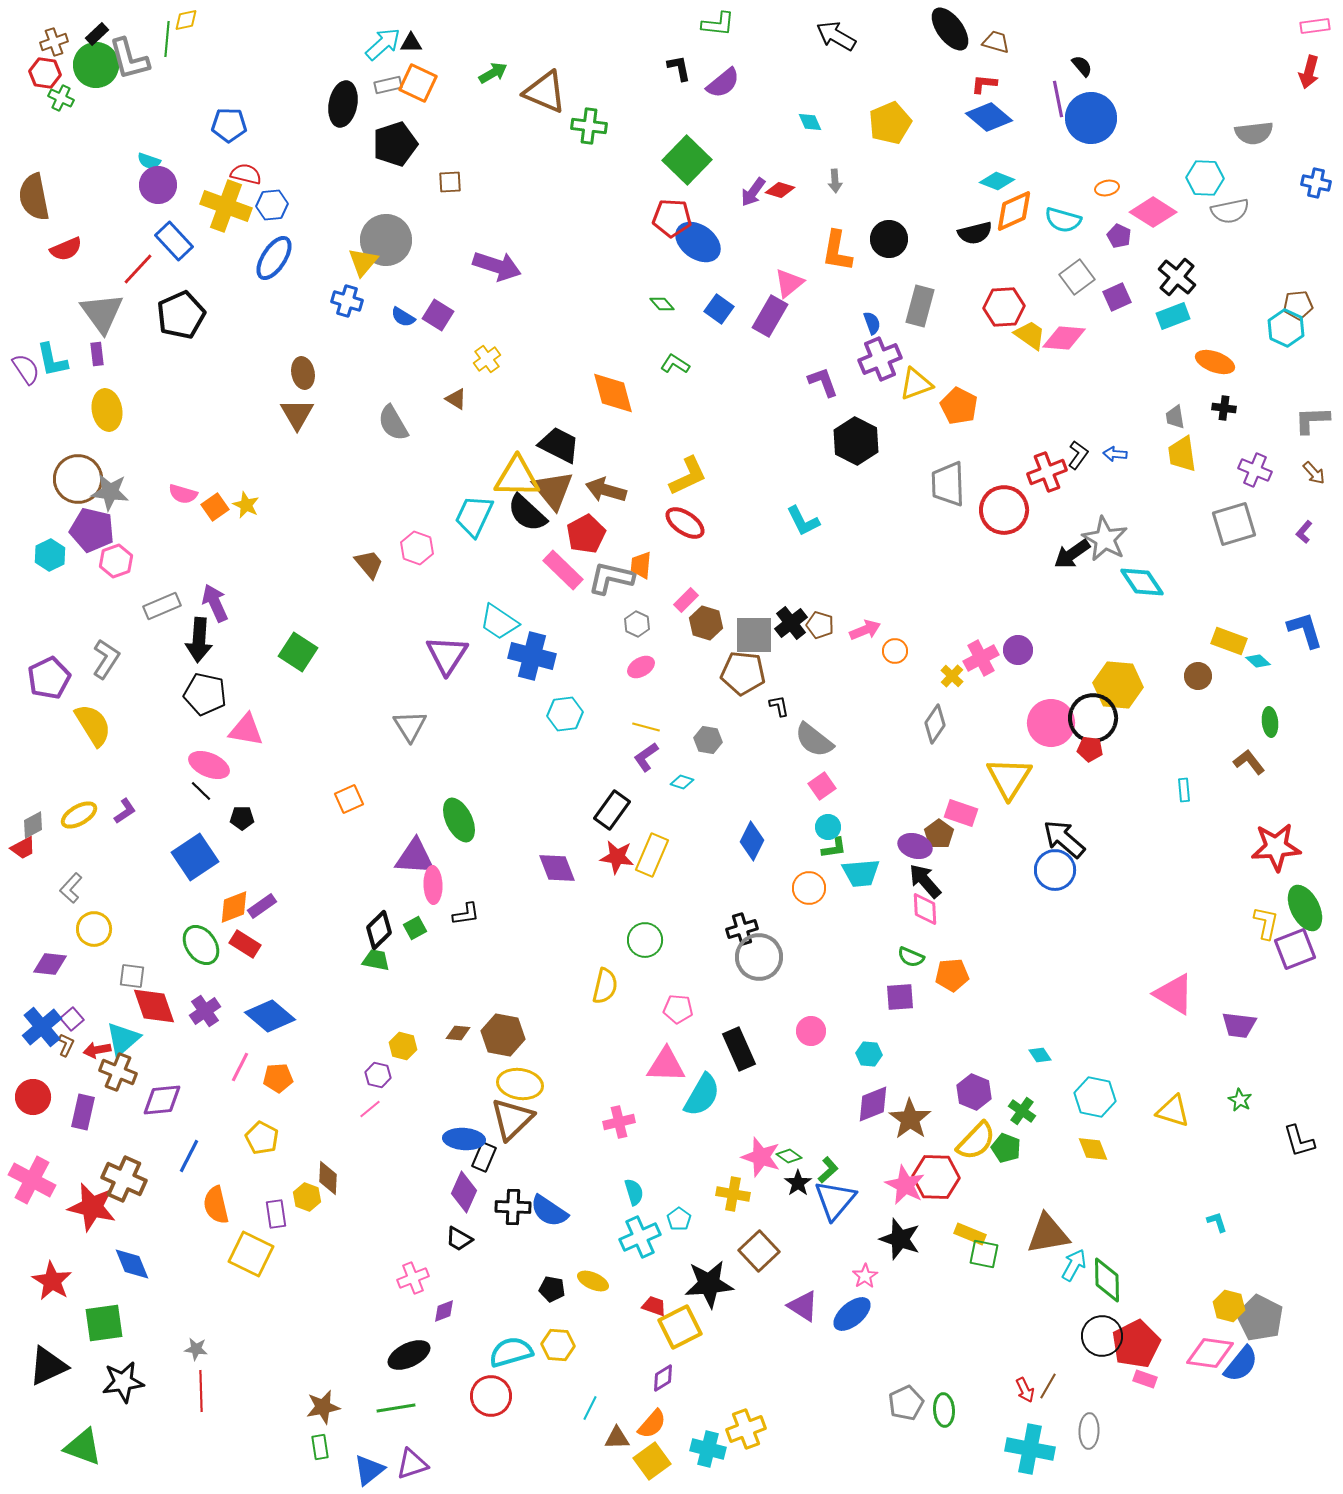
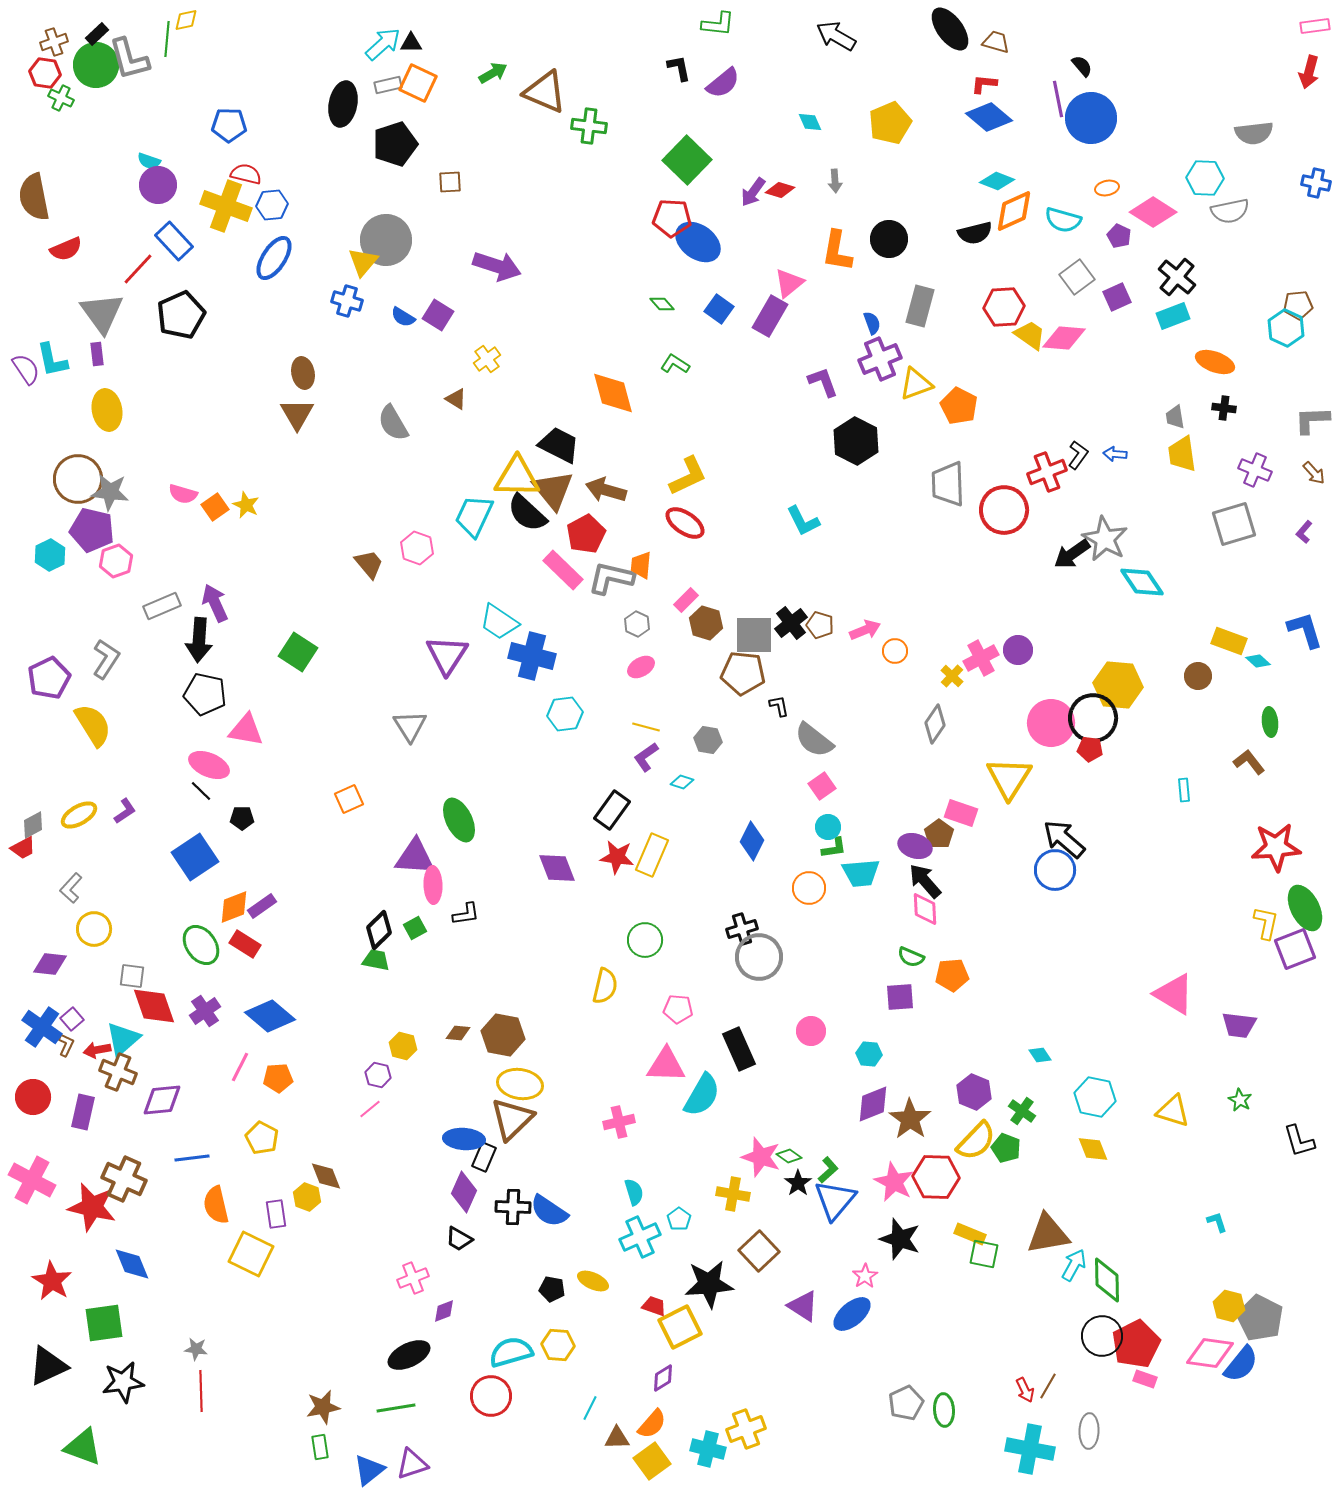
blue cross at (42, 1027): rotated 15 degrees counterclockwise
blue line at (189, 1156): moved 3 px right, 2 px down; rotated 56 degrees clockwise
brown diamond at (328, 1178): moved 2 px left, 2 px up; rotated 24 degrees counterclockwise
pink star at (905, 1185): moved 11 px left, 3 px up
